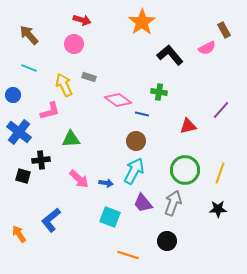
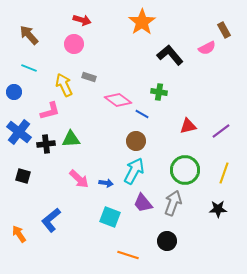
blue circle: moved 1 px right, 3 px up
purple line: moved 21 px down; rotated 12 degrees clockwise
blue line: rotated 16 degrees clockwise
black cross: moved 5 px right, 16 px up
yellow line: moved 4 px right
